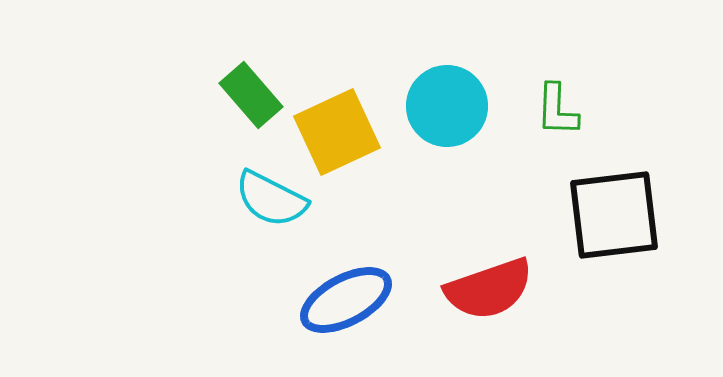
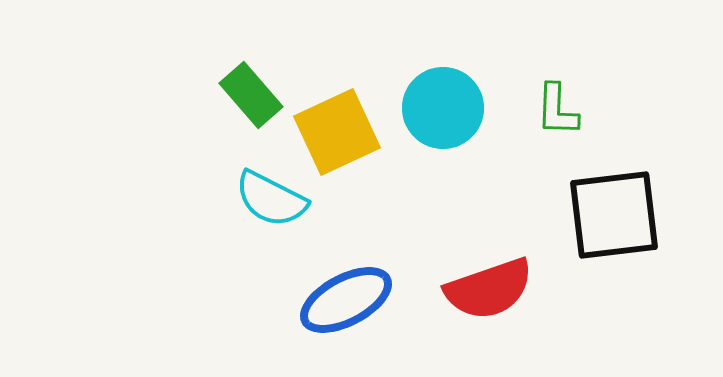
cyan circle: moved 4 px left, 2 px down
